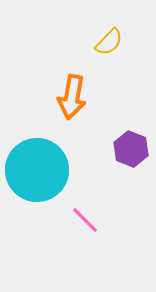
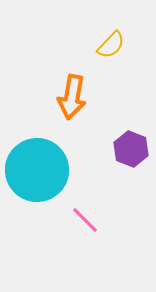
yellow semicircle: moved 2 px right, 3 px down
